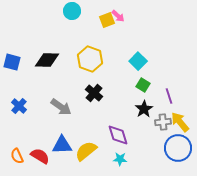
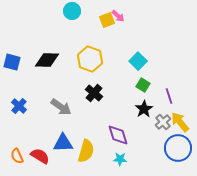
gray cross: rotated 35 degrees counterclockwise
blue triangle: moved 1 px right, 2 px up
yellow semicircle: rotated 145 degrees clockwise
